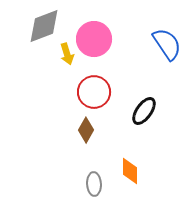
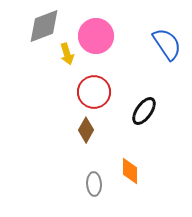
pink circle: moved 2 px right, 3 px up
